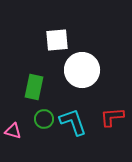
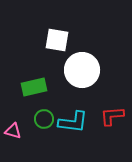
white square: rotated 15 degrees clockwise
green rectangle: rotated 65 degrees clockwise
red L-shape: moved 1 px up
cyan L-shape: rotated 116 degrees clockwise
